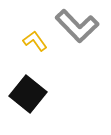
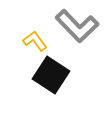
black square: moved 23 px right, 19 px up; rotated 6 degrees counterclockwise
